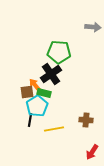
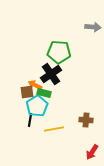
orange arrow: rotated 24 degrees counterclockwise
